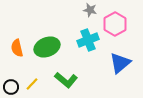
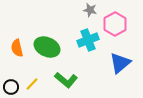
green ellipse: rotated 45 degrees clockwise
